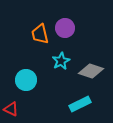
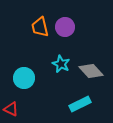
purple circle: moved 1 px up
orange trapezoid: moved 7 px up
cyan star: moved 3 px down; rotated 18 degrees counterclockwise
gray diamond: rotated 30 degrees clockwise
cyan circle: moved 2 px left, 2 px up
